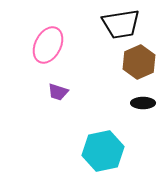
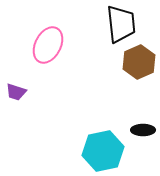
black trapezoid: rotated 87 degrees counterclockwise
purple trapezoid: moved 42 px left
black ellipse: moved 27 px down
